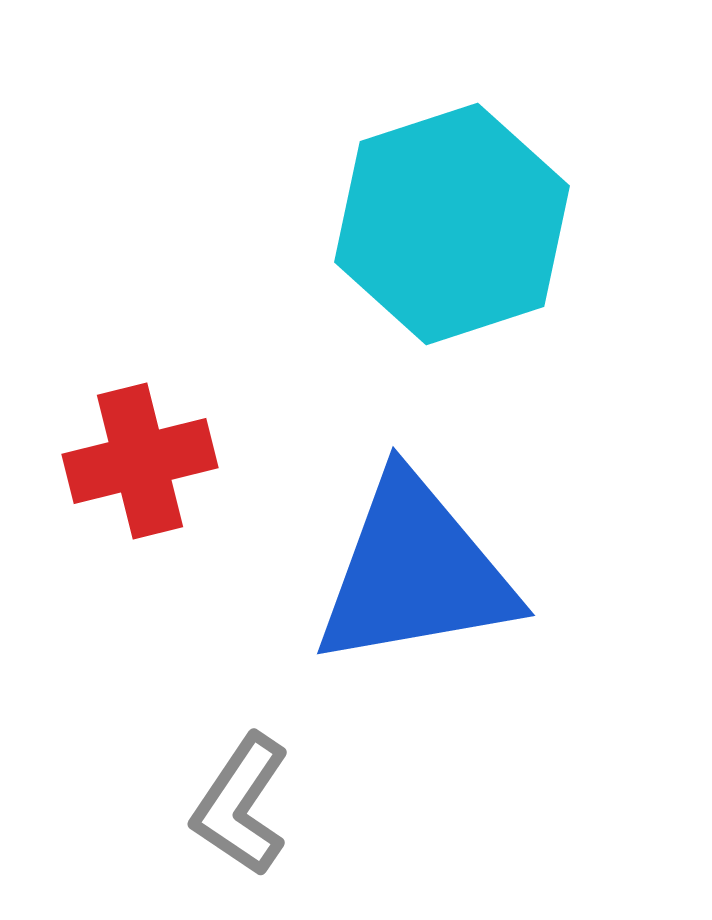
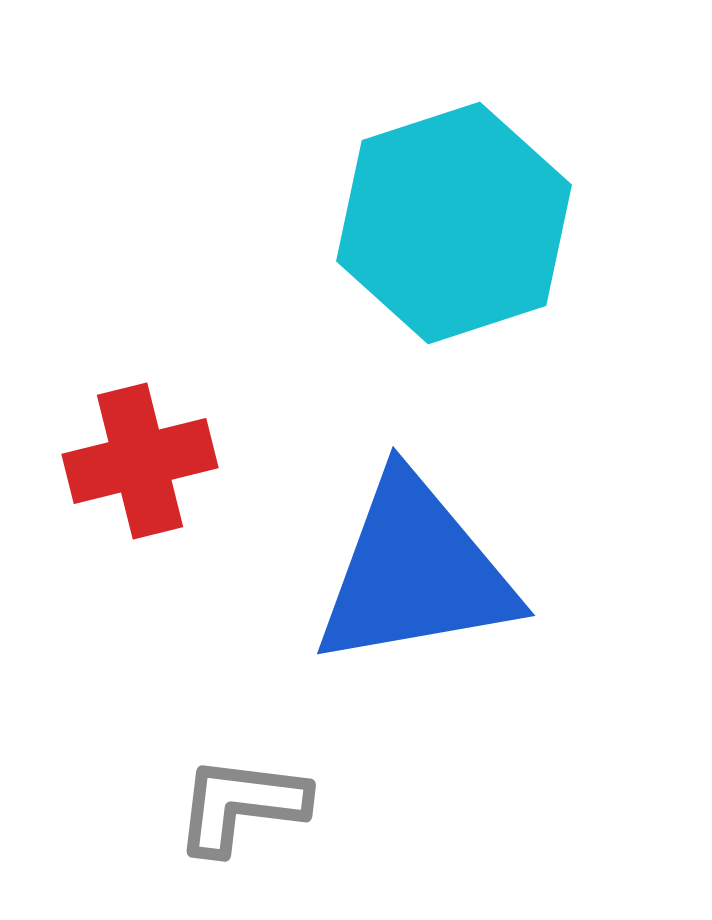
cyan hexagon: moved 2 px right, 1 px up
gray L-shape: rotated 63 degrees clockwise
